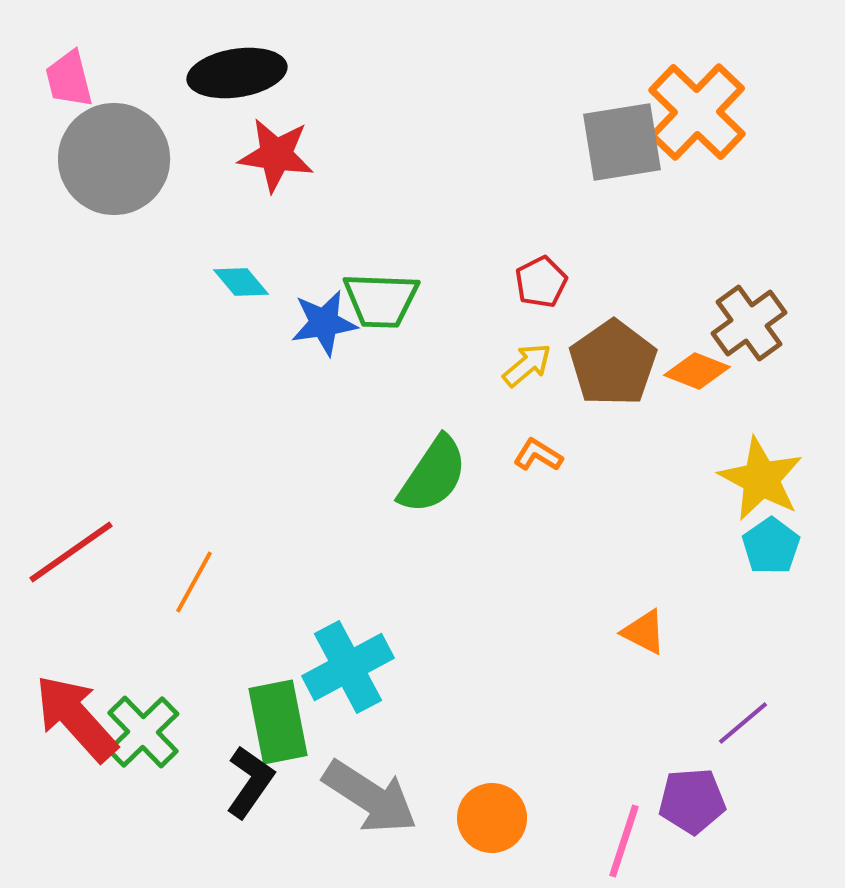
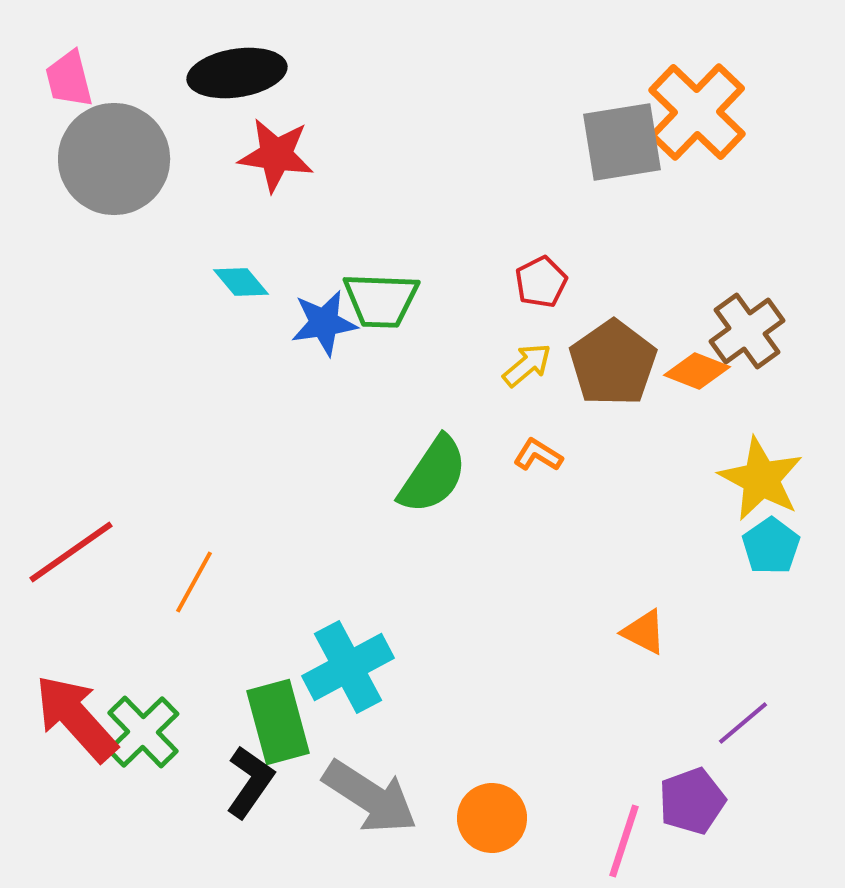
brown cross: moved 2 px left, 8 px down
green rectangle: rotated 4 degrees counterclockwise
purple pentagon: rotated 16 degrees counterclockwise
